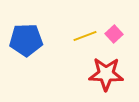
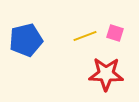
pink square: moved 1 px right, 1 px up; rotated 30 degrees counterclockwise
blue pentagon: rotated 12 degrees counterclockwise
